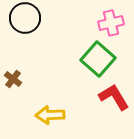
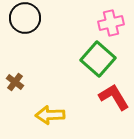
brown cross: moved 2 px right, 3 px down
